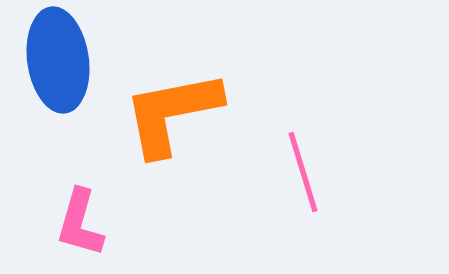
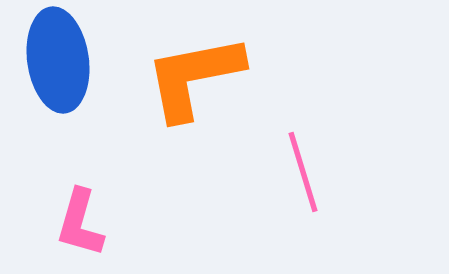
orange L-shape: moved 22 px right, 36 px up
